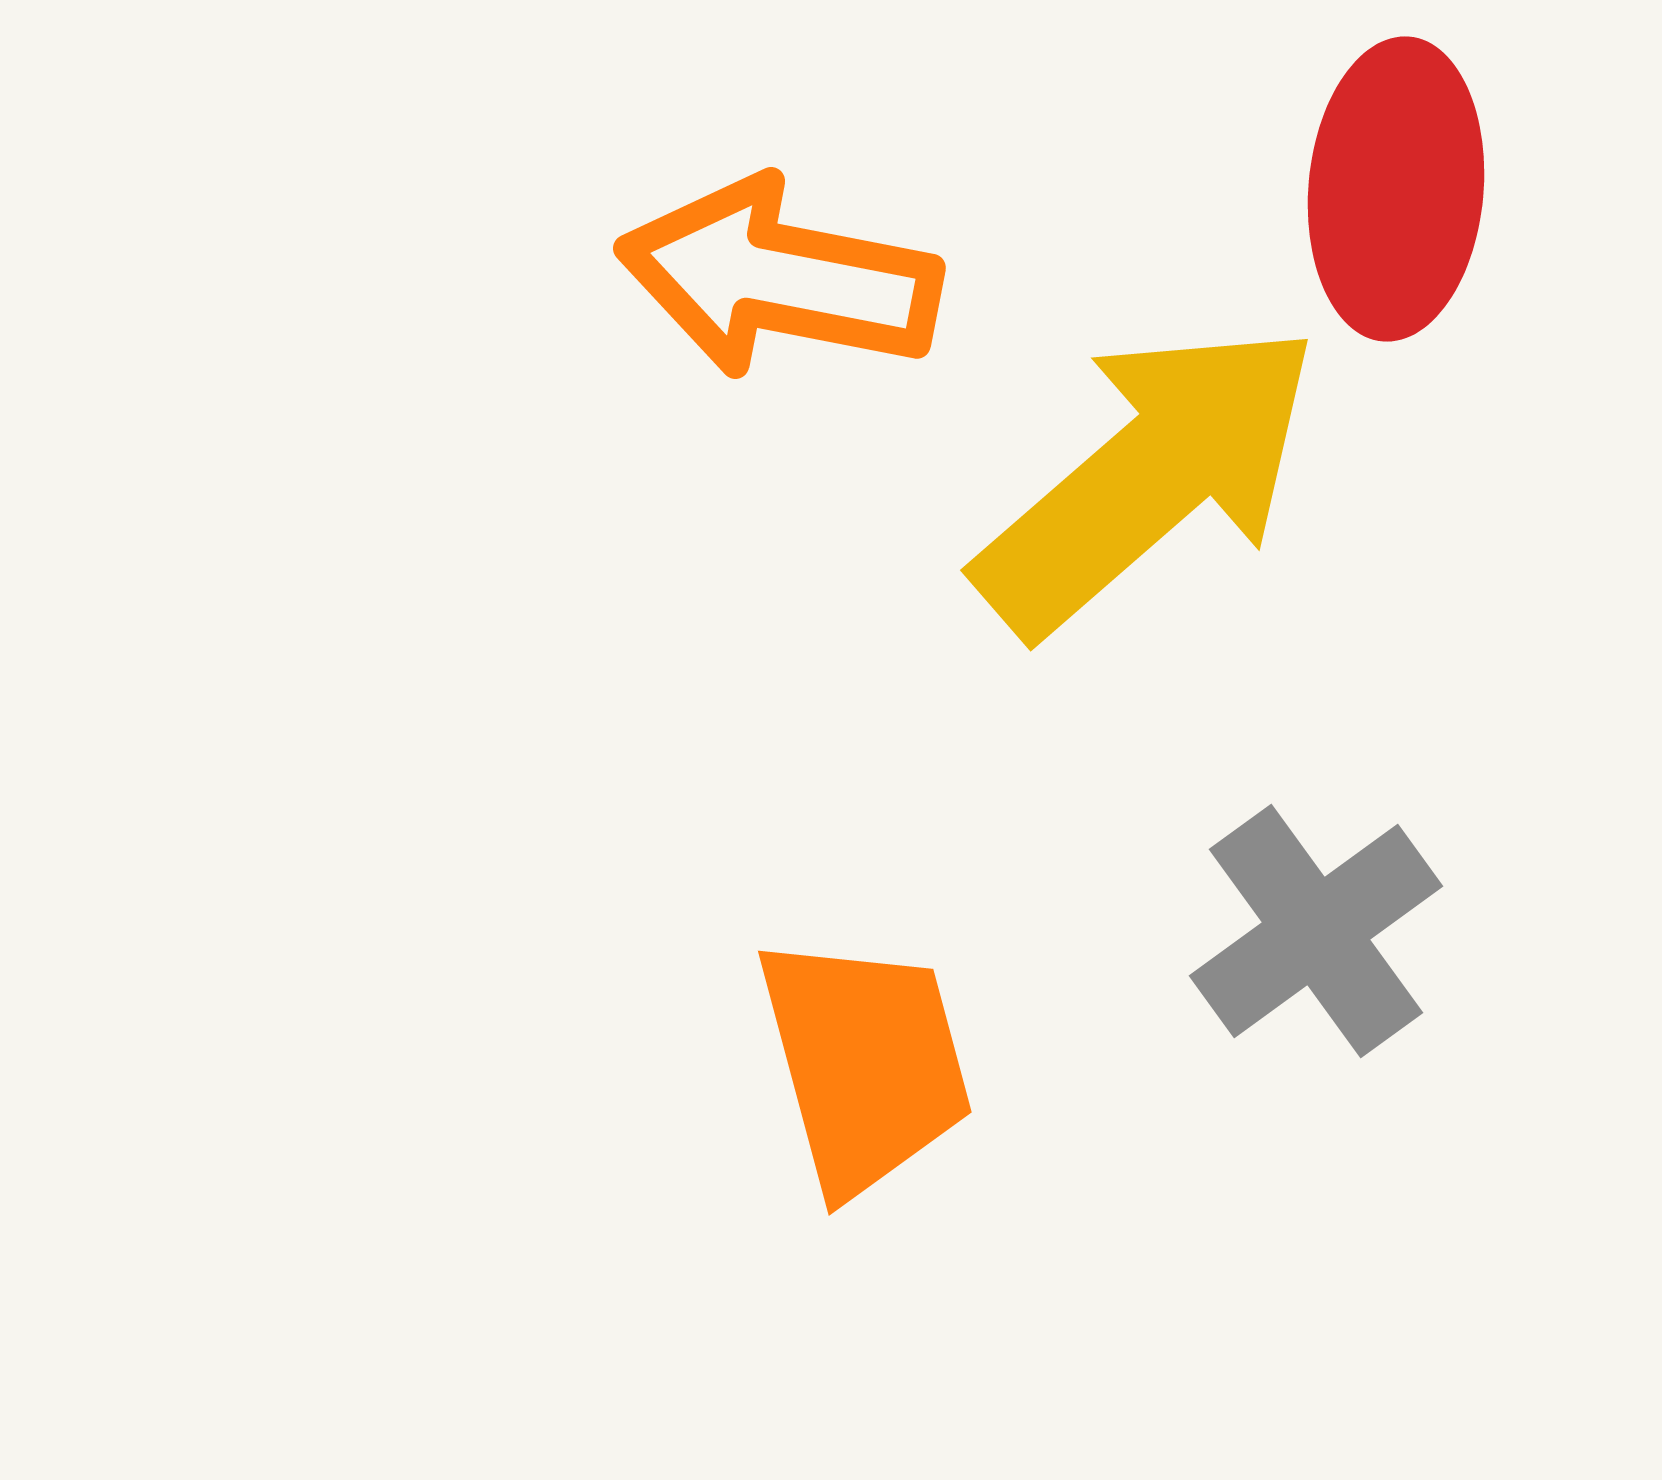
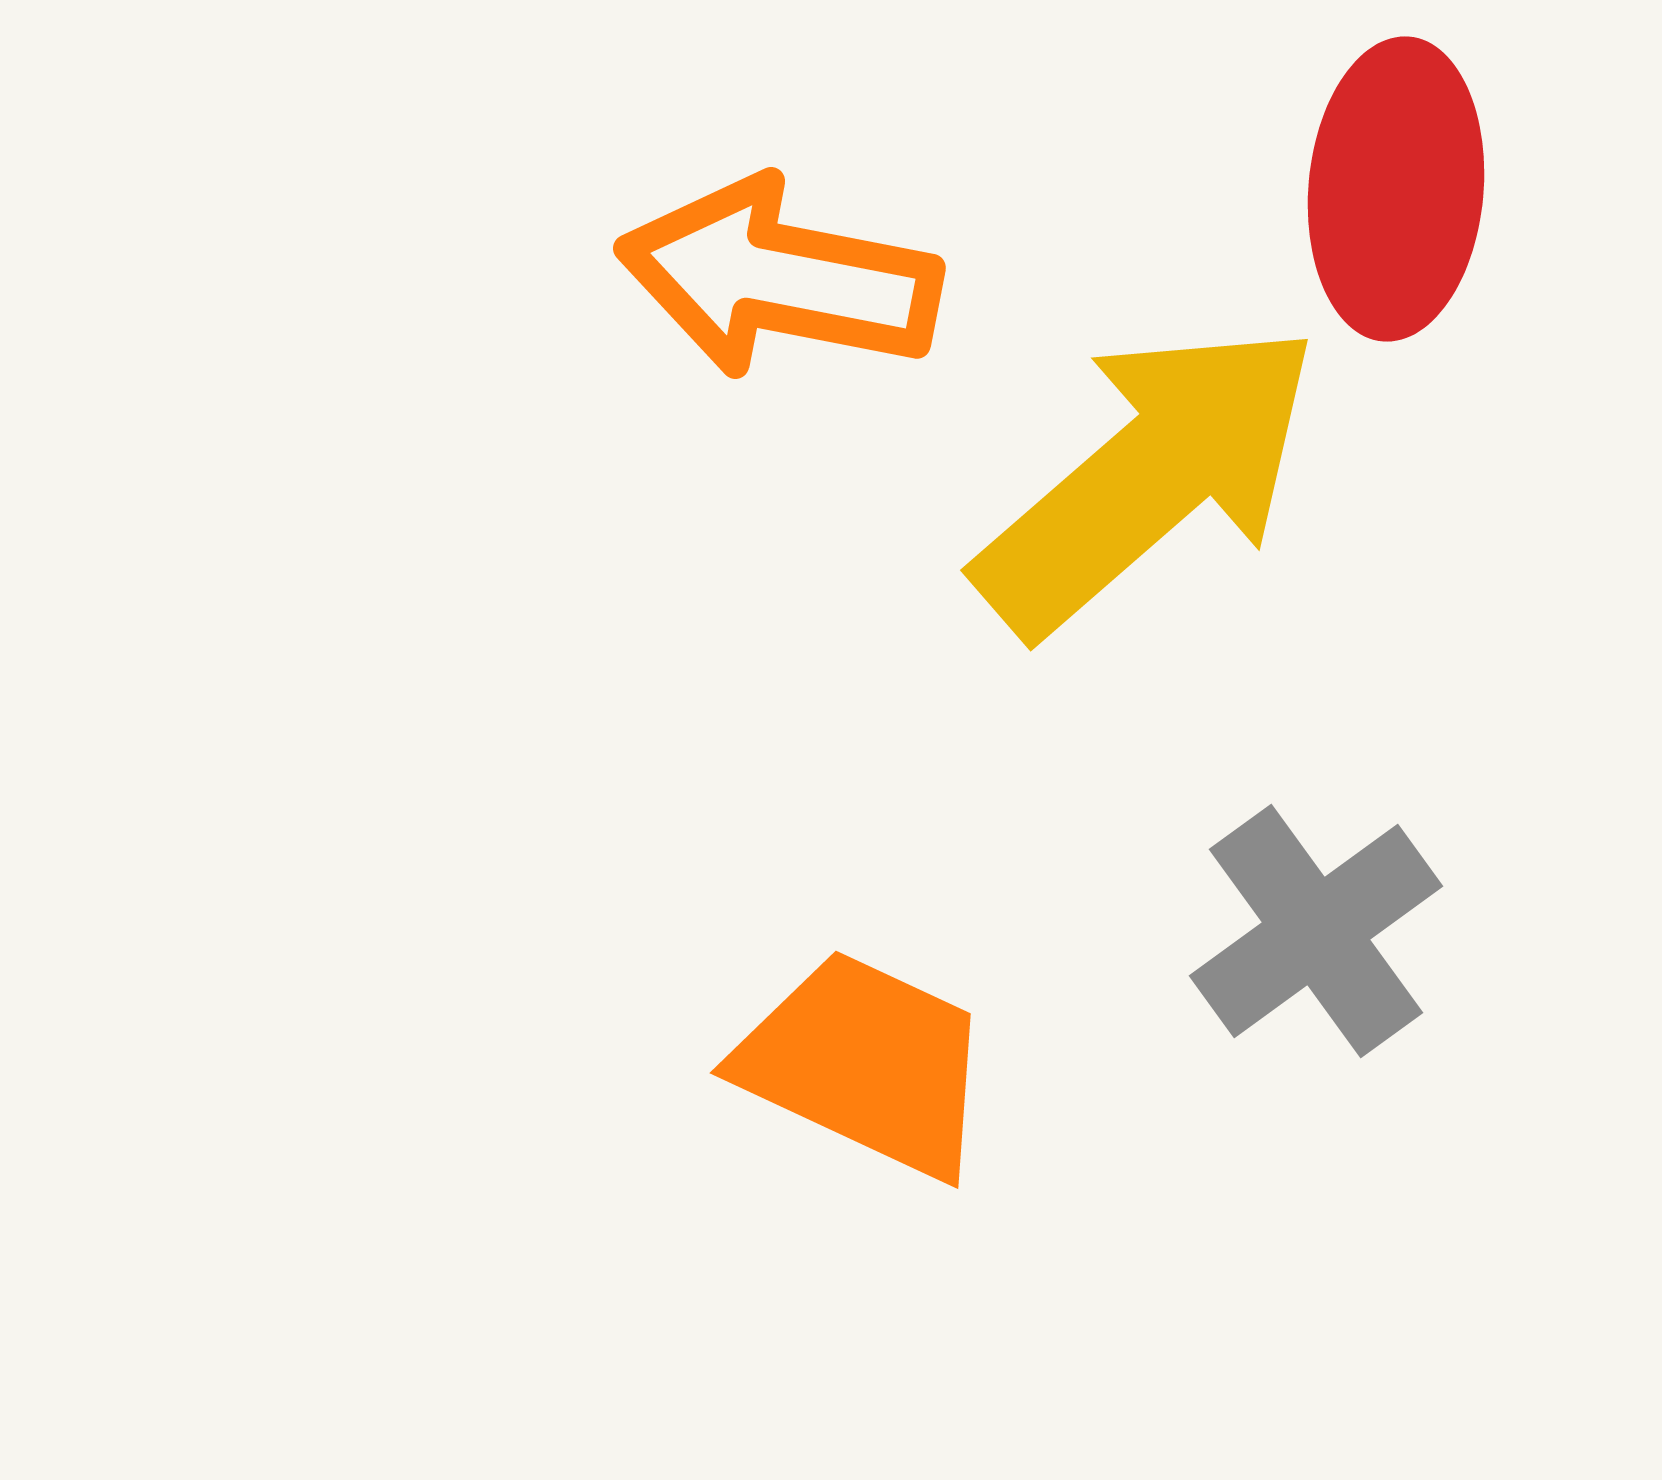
orange trapezoid: rotated 50 degrees counterclockwise
